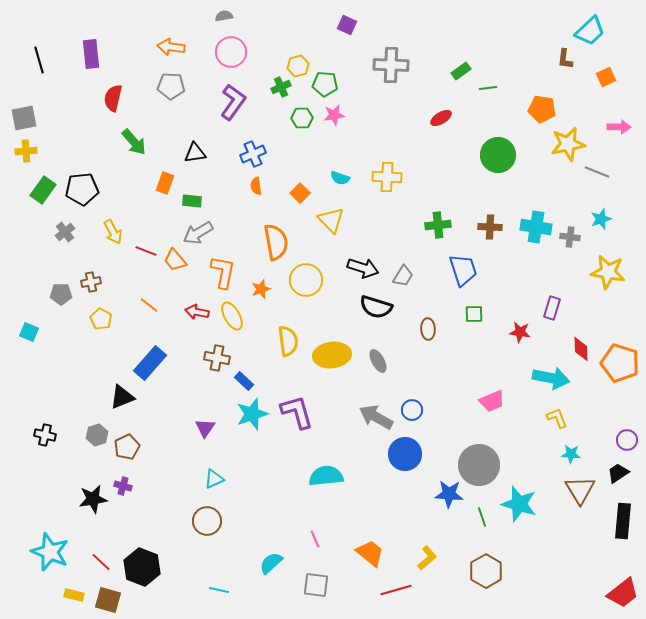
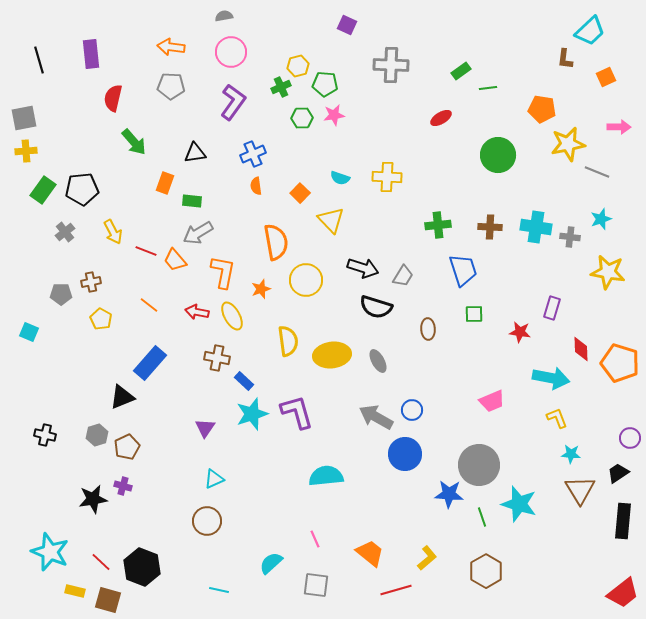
purple circle at (627, 440): moved 3 px right, 2 px up
yellow rectangle at (74, 595): moved 1 px right, 4 px up
